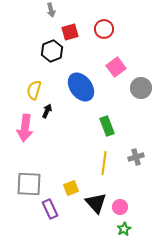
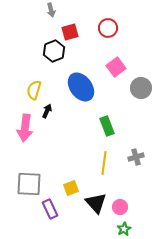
red circle: moved 4 px right, 1 px up
black hexagon: moved 2 px right
